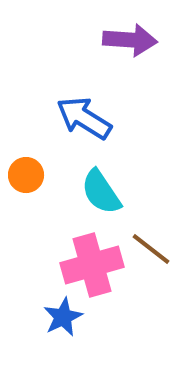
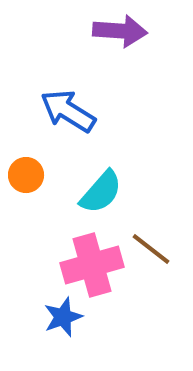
purple arrow: moved 10 px left, 9 px up
blue arrow: moved 16 px left, 7 px up
cyan semicircle: rotated 105 degrees counterclockwise
blue star: rotated 6 degrees clockwise
